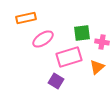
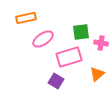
green square: moved 1 px left, 1 px up
pink cross: moved 1 px left, 1 px down
orange triangle: moved 7 px down
